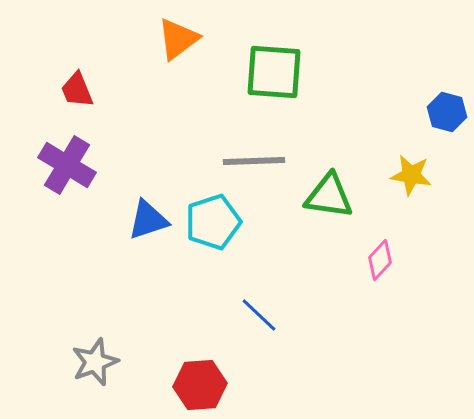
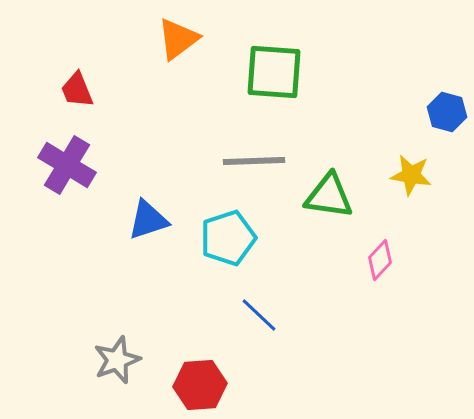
cyan pentagon: moved 15 px right, 16 px down
gray star: moved 22 px right, 2 px up
